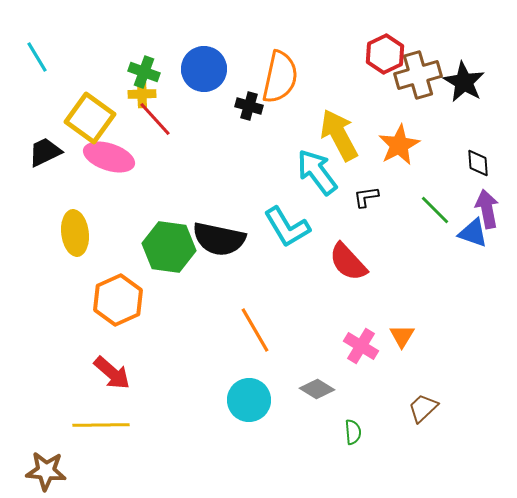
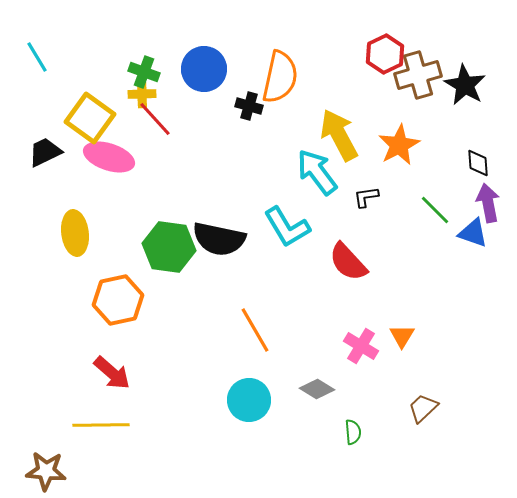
black star: moved 1 px right, 3 px down
purple arrow: moved 1 px right, 6 px up
orange hexagon: rotated 12 degrees clockwise
